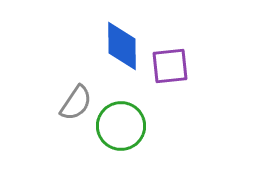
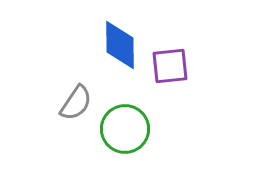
blue diamond: moved 2 px left, 1 px up
green circle: moved 4 px right, 3 px down
